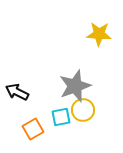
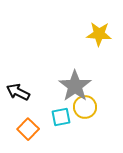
gray star: rotated 16 degrees counterclockwise
black arrow: moved 1 px right
yellow circle: moved 2 px right, 3 px up
orange square: moved 5 px left; rotated 15 degrees counterclockwise
